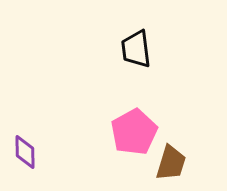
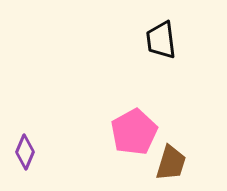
black trapezoid: moved 25 px right, 9 px up
purple diamond: rotated 24 degrees clockwise
